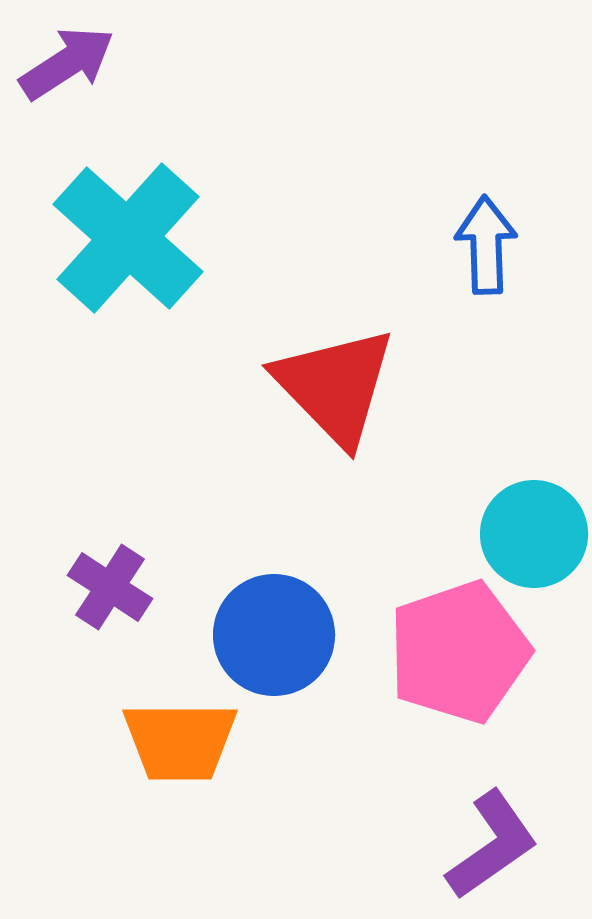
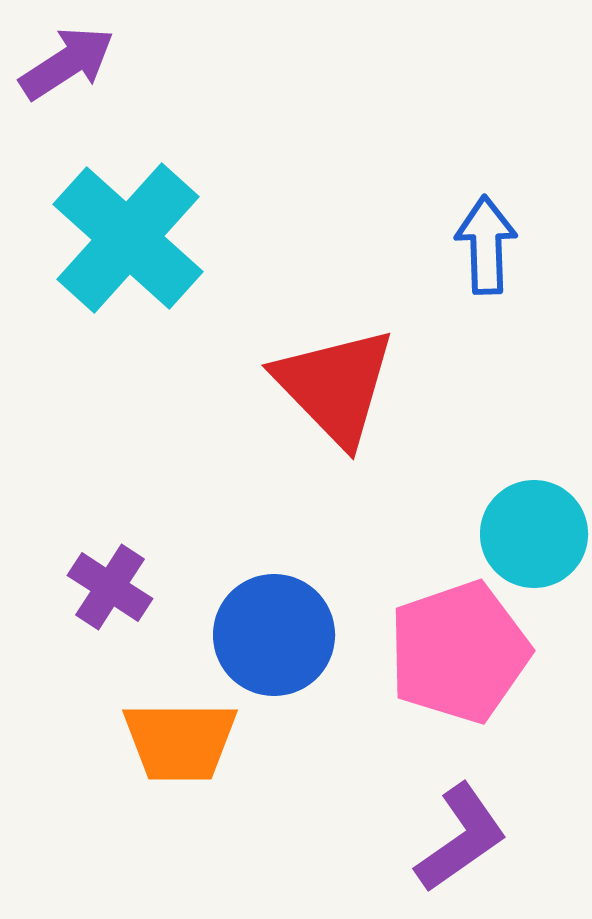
purple L-shape: moved 31 px left, 7 px up
